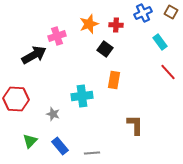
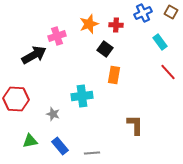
orange rectangle: moved 5 px up
green triangle: rotated 35 degrees clockwise
